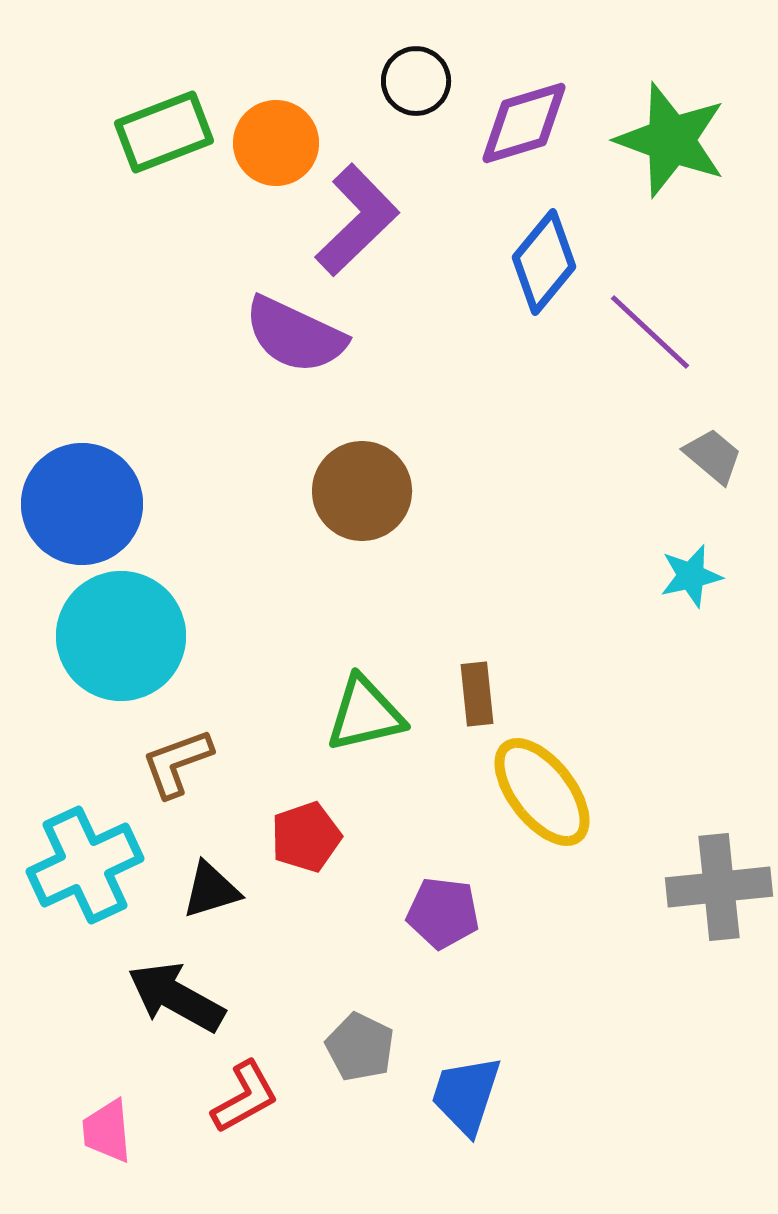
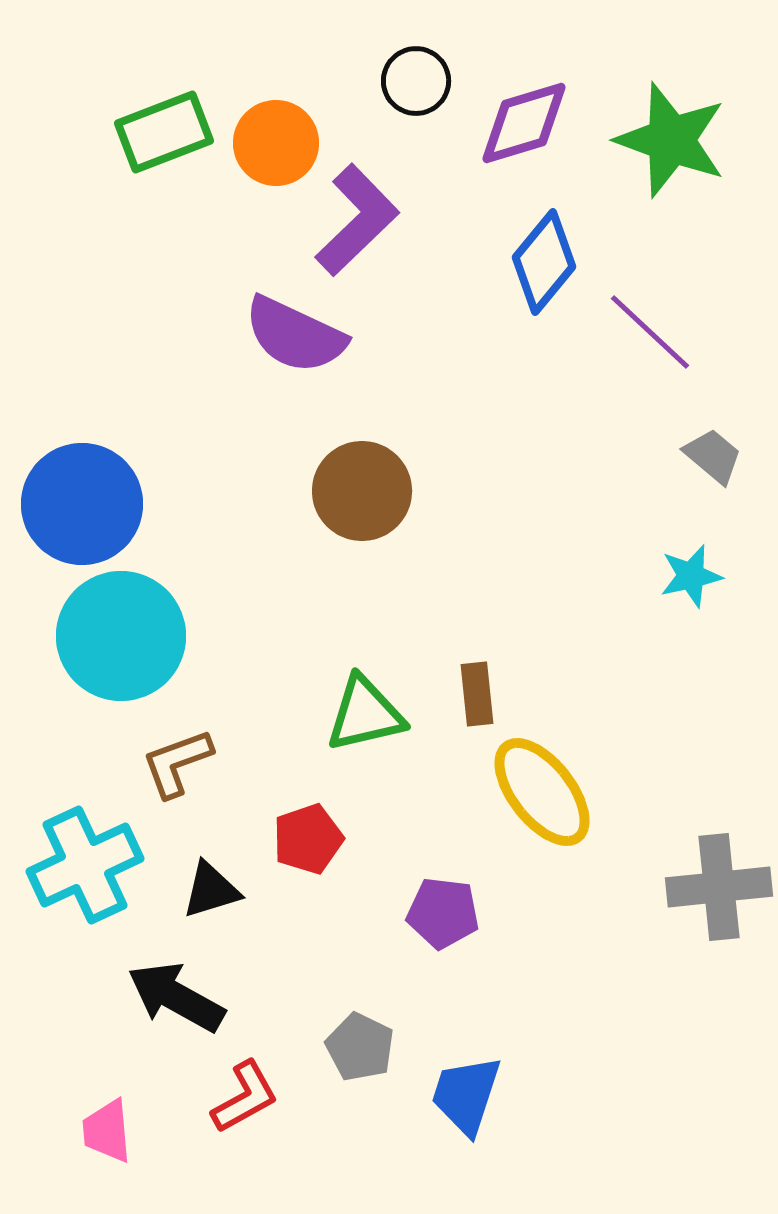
red pentagon: moved 2 px right, 2 px down
